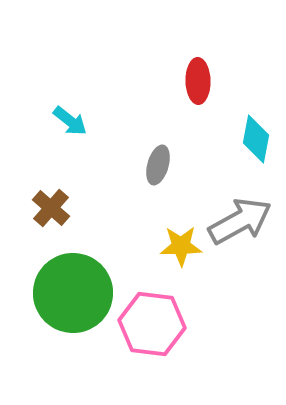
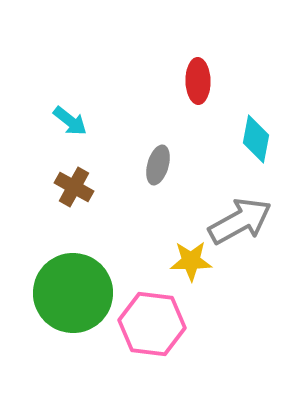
brown cross: moved 23 px right, 21 px up; rotated 12 degrees counterclockwise
yellow star: moved 10 px right, 15 px down
